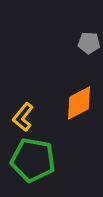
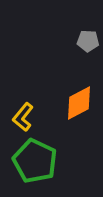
gray pentagon: moved 1 px left, 2 px up
green pentagon: moved 2 px right, 1 px down; rotated 15 degrees clockwise
